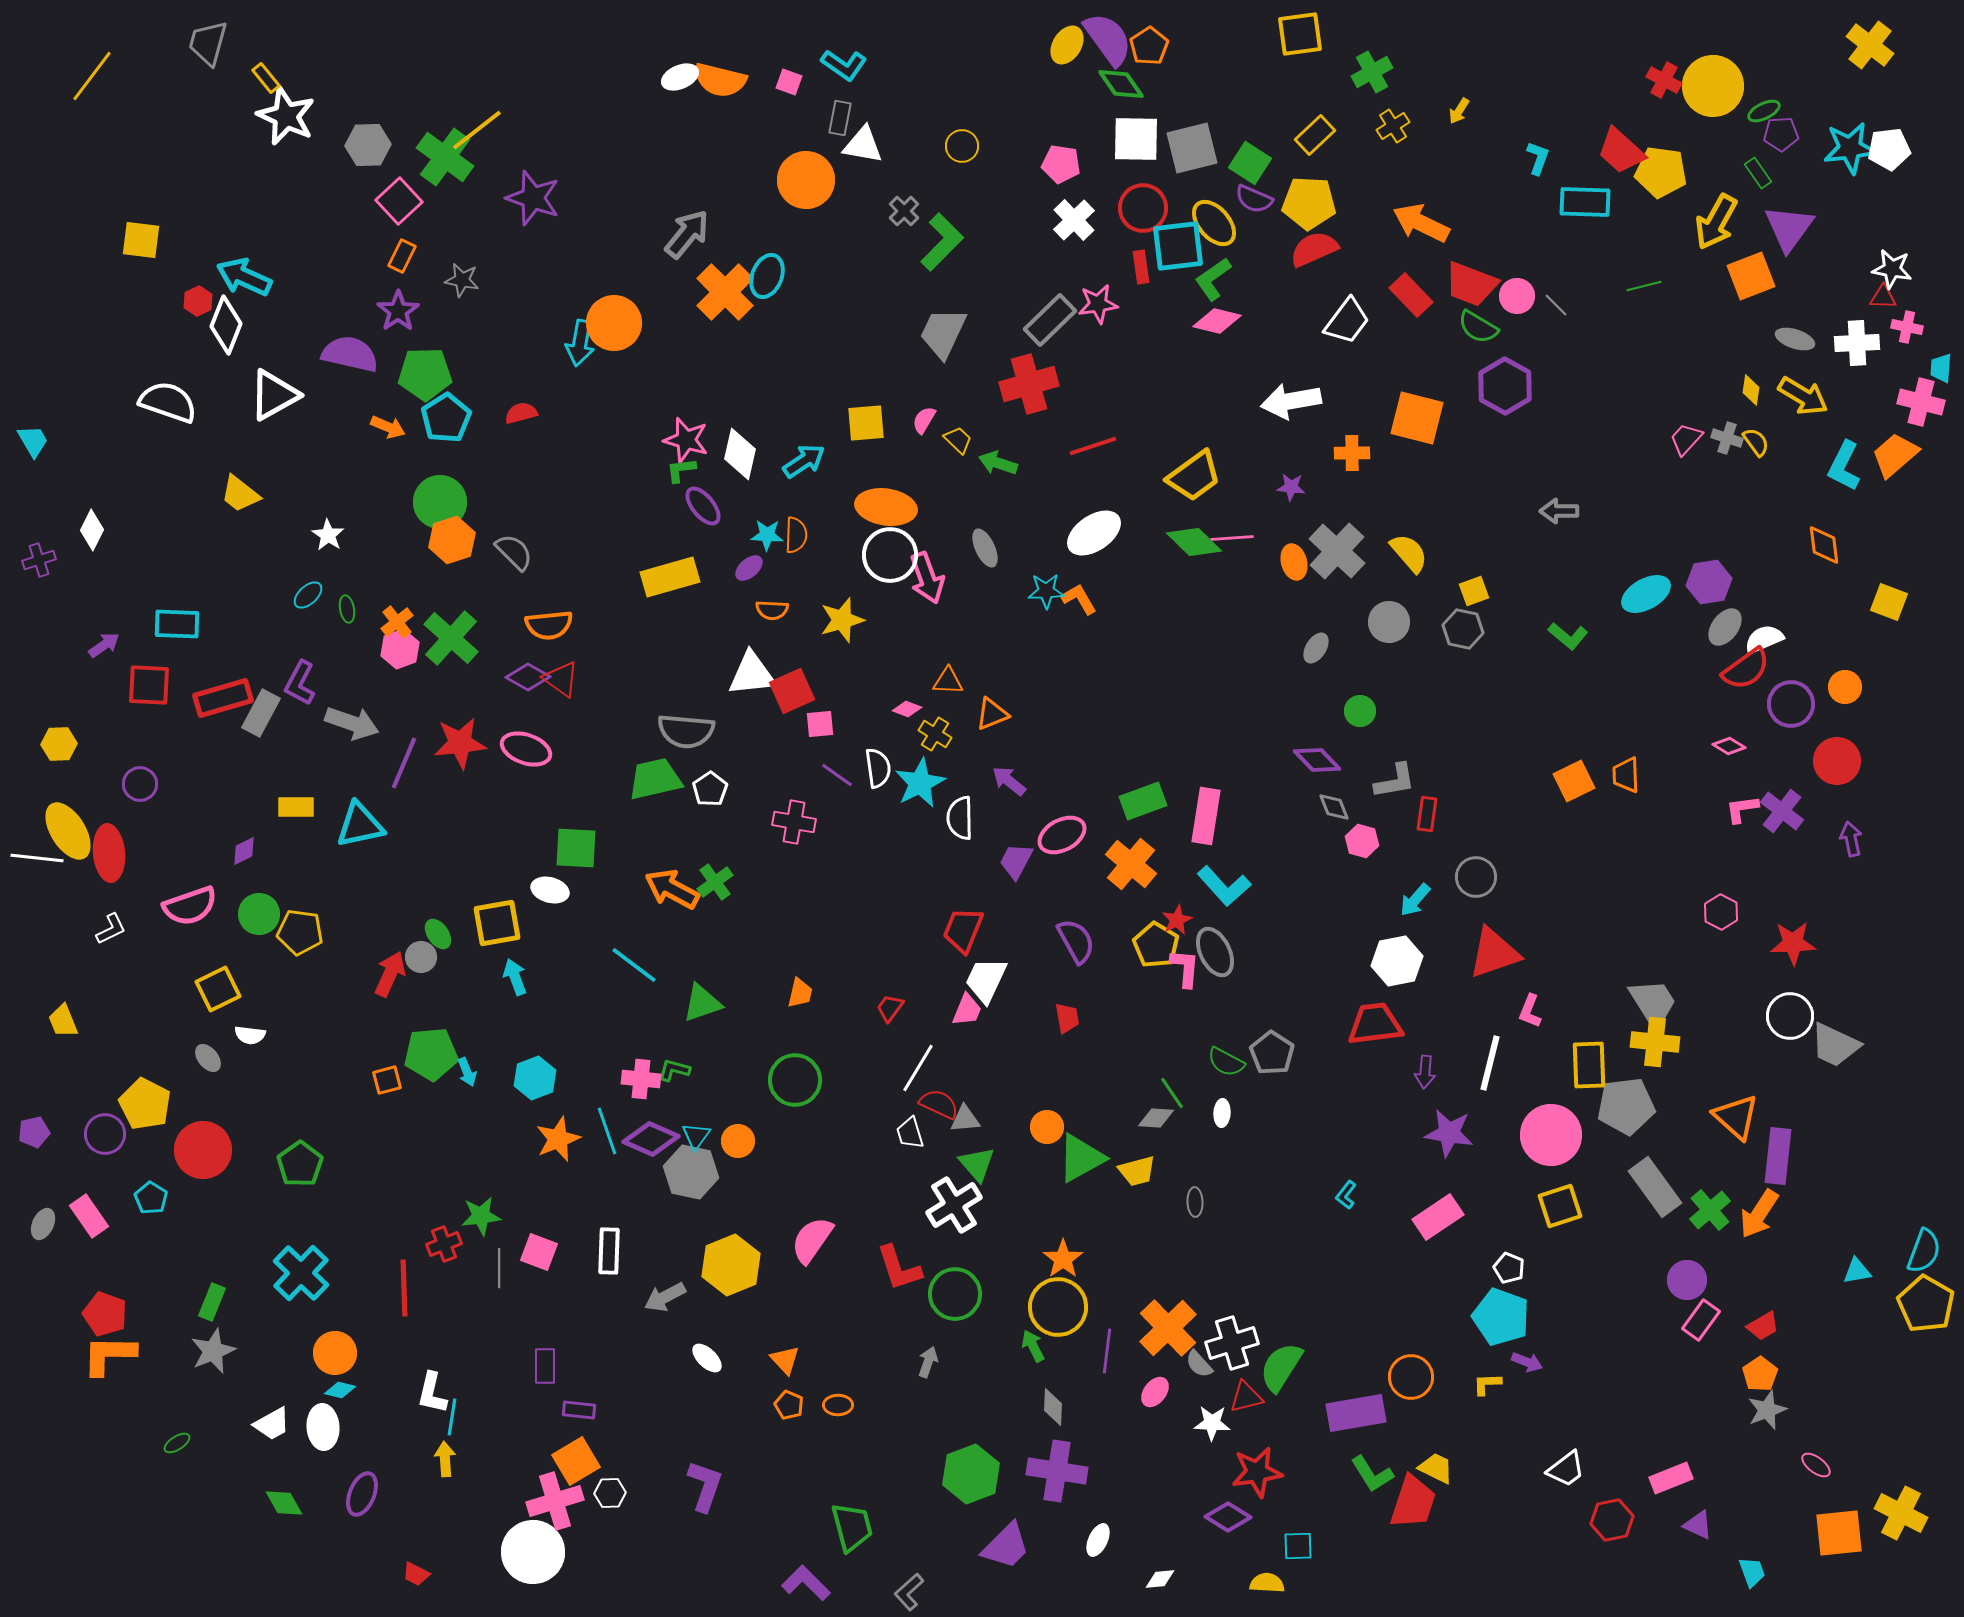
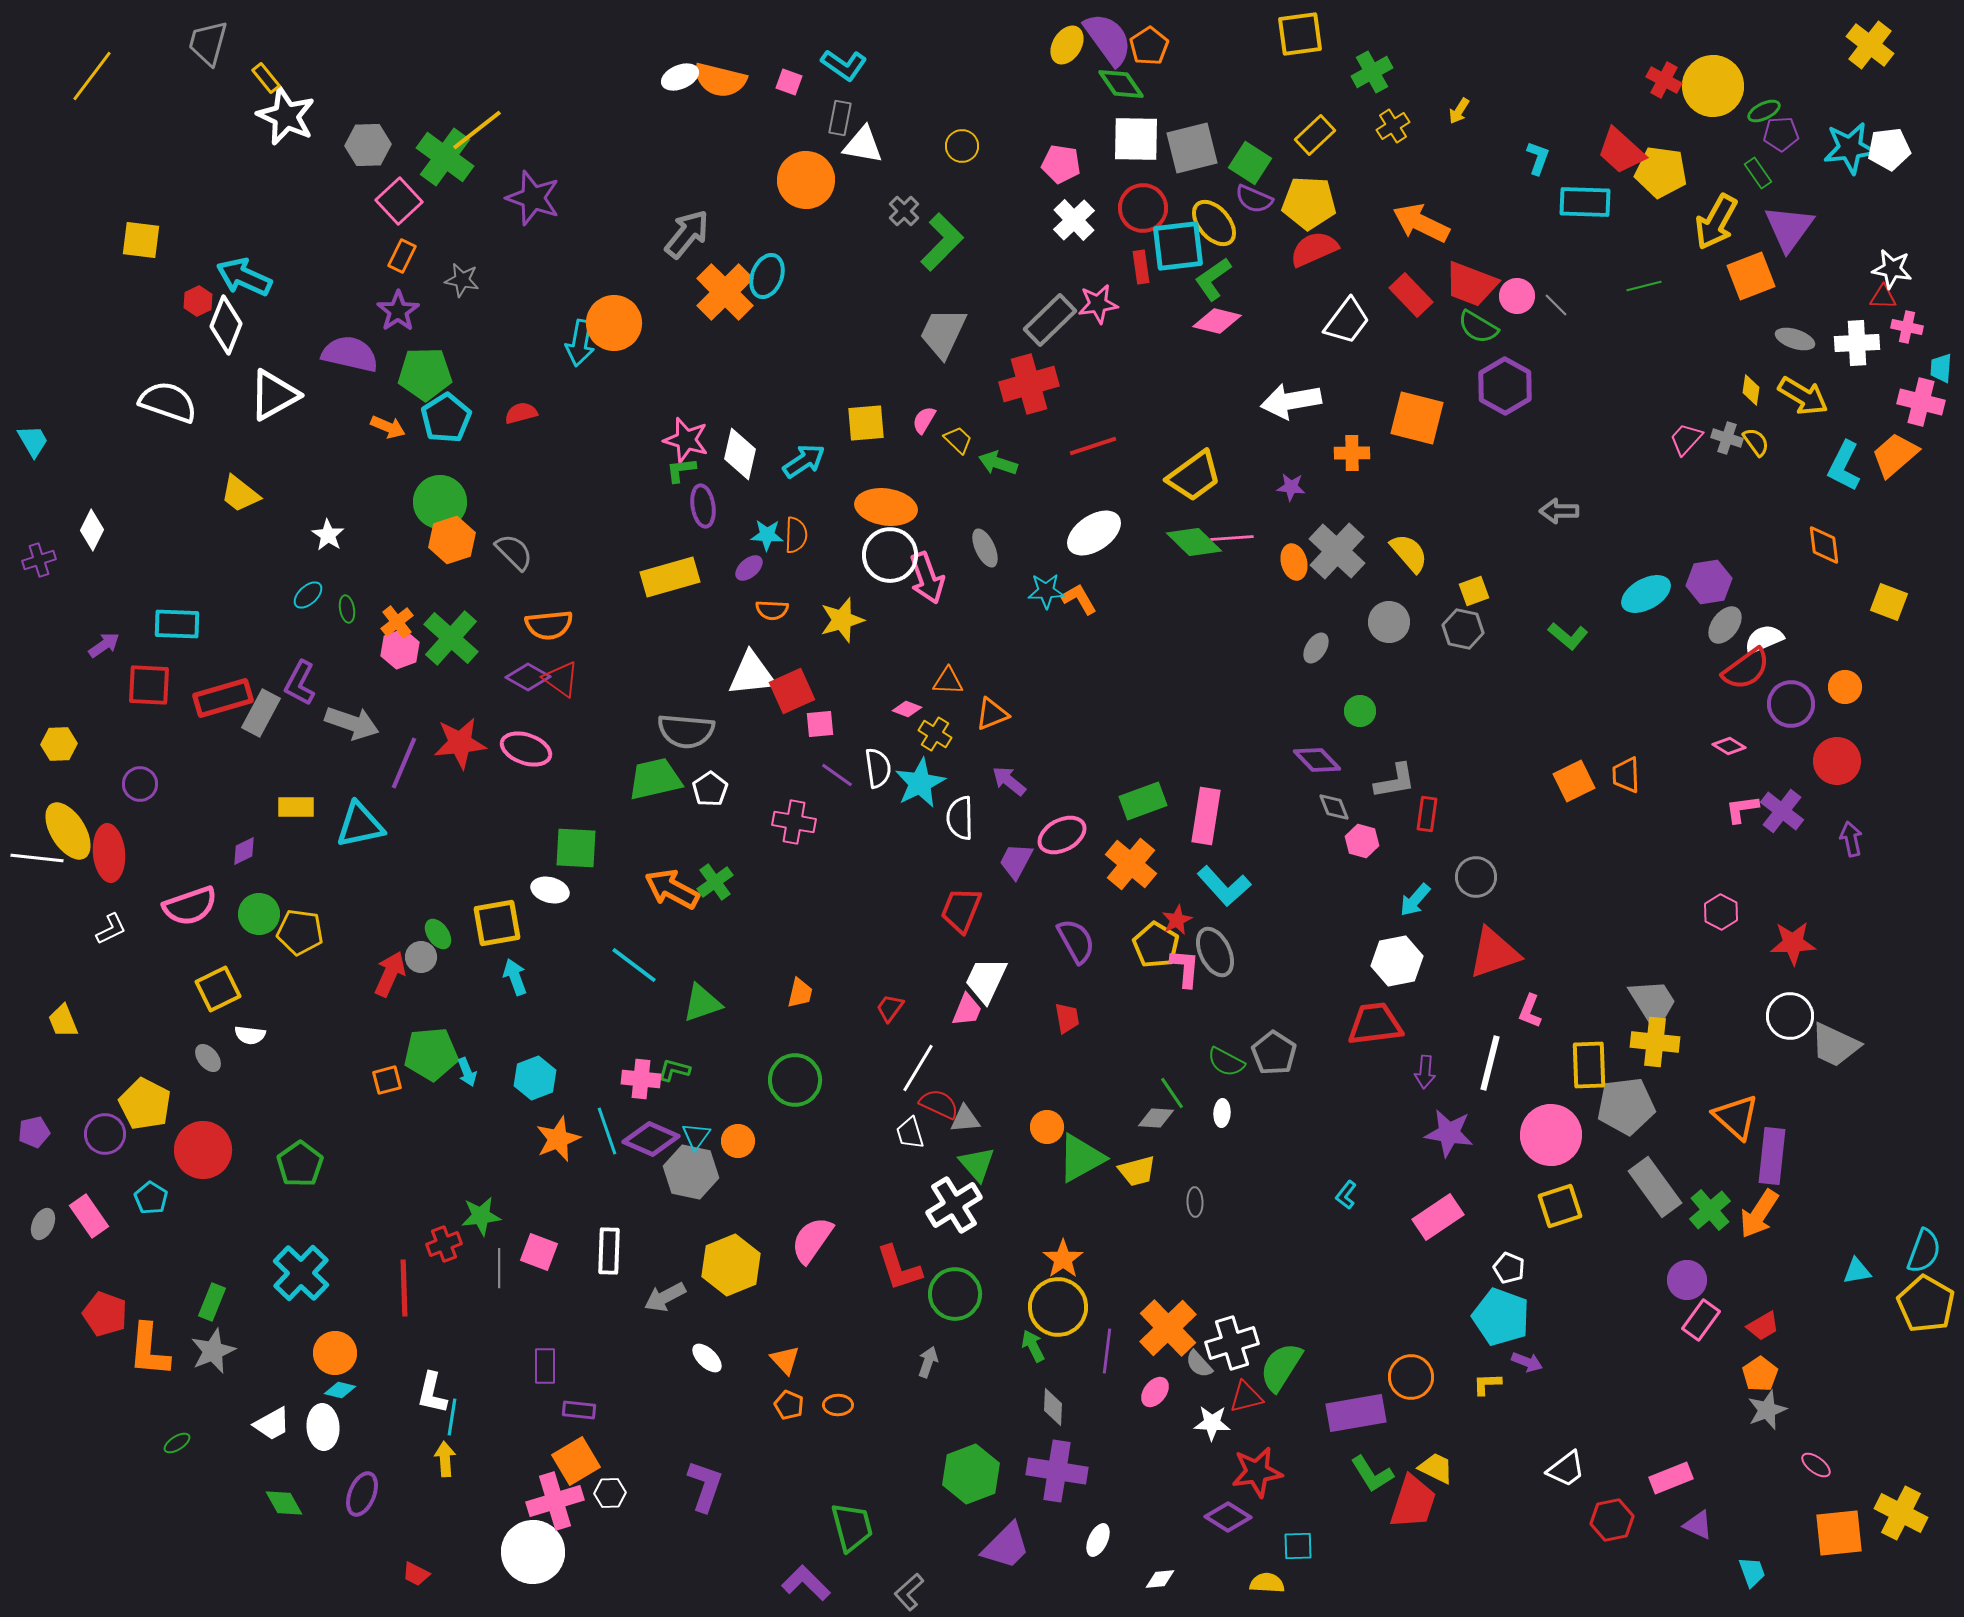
purple ellipse at (703, 506): rotated 30 degrees clockwise
gray ellipse at (1725, 627): moved 2 px up
red trapezoid at (963, 930): moved 2 px left, 20 px up
gray pentagon at (1272, 1053): moved 2 px right
purple rectangle at (1778, 1156): moved 6 px left
orange L-shape at (109, 1355): moved 40 px right, 5 px up; rotated 86 degrees counterclockwise
